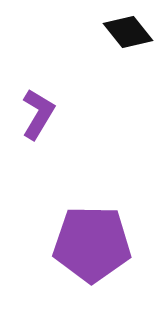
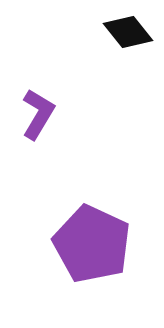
purple pentagon: rotated 24 degrees clockwise
